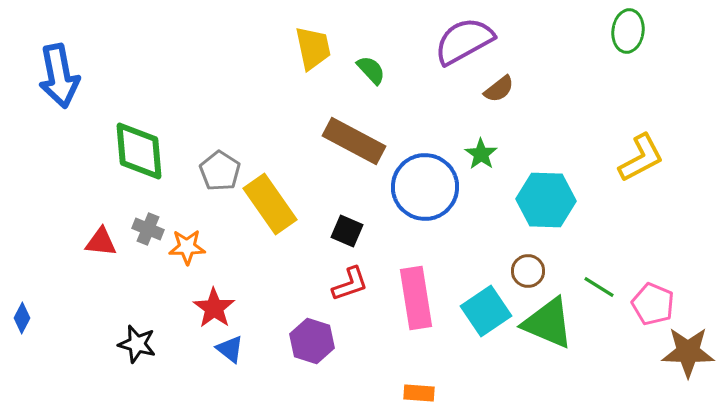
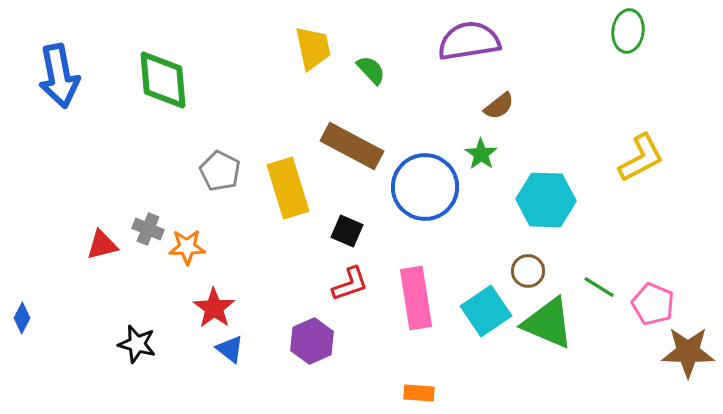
purple semicircle: moved 5 px right; rotated 20 degrees clockwise
brown semicircle: moved 17 px down
brown rectangle: moved 2 px left, 5 px down
green diamond: moved 24 px right, 71 px up
gray pentagon: rotated 6 degrees counterclockwise
yellow rectangle: moved 18 px right, 16 px up; rotated 18 degrees clockwise
red triangle: moved 1 px right, 3 px down; rotated 20 degrees counterclockwise
purple hexagon: rotated 18 degrees clockwise
